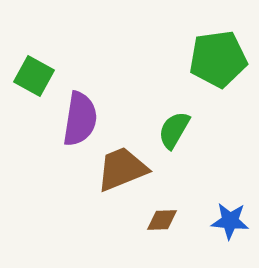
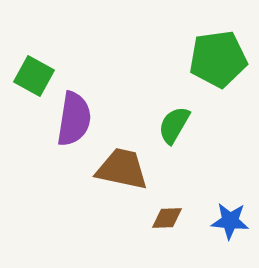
purple semicircle: moved 6 px left
green semicircle: moved 5 px up
brown trapezoid: rotated 34 degrees clockwise
brown diamond: moved 5 px right, 2 px up
